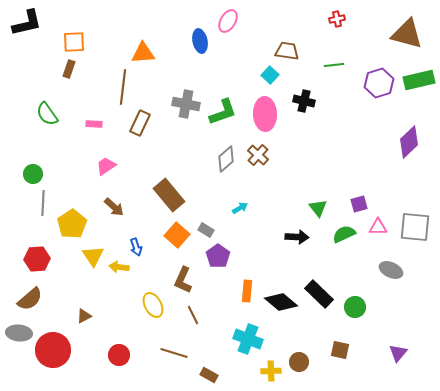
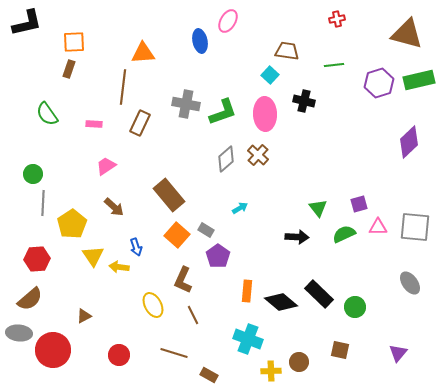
gray ellipse at (391, 270): moved 19 px right, 13 px down; rotated 30 degrees clockwise
